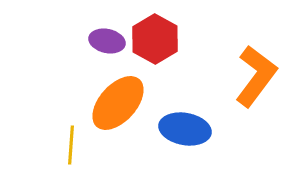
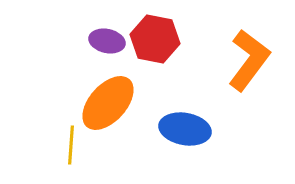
red hexagon: rotated 18 degrees counterclockwise
orange L-shape: moved 7 px left, 16 px up
orange ellipse: moved 10 px left
